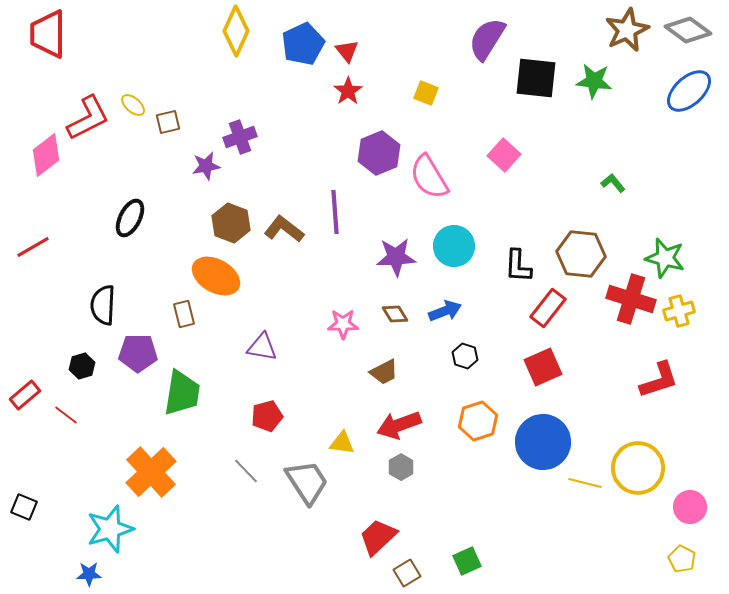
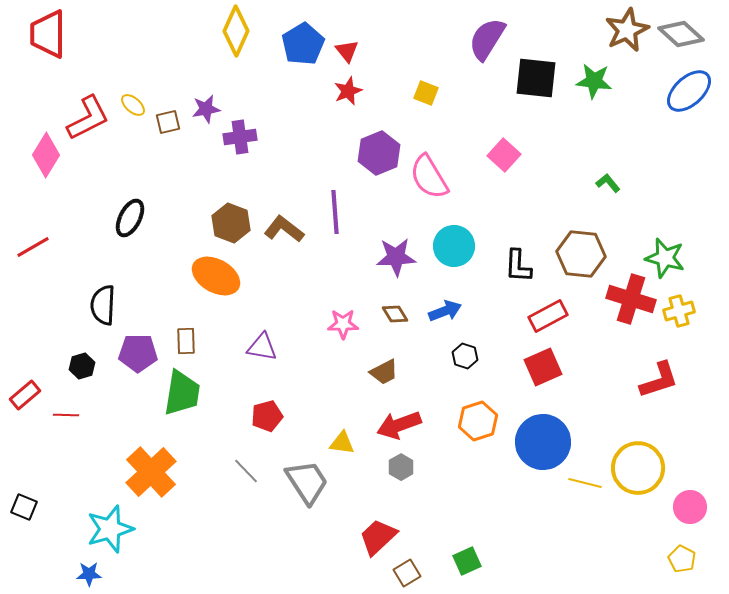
gray diamond at (688, 30): moved 7 px left, 4 px down; rotated 6 degrees clockwise
blue pentagon at (303, 44): rotated 6 degrees counterclockwise
red star at (348, 91): rotated 12 degrees clockwise
purple cross at (240, 137): rotated 12 degrees clockwise
pink diamond at (46, 155): rotated 21 degrees counterclockwise
purple star at (206, 166): moved 57 px up
green L-shape at (613, 183): moved 5 px left
red rectangle at (548, 308): moved 8 px down; rotated 24 degrees clockwise
brown rectangle at (184, 314): moved 2 px right, 27 px down; rotated 12 degrees clockwise
red line at (66, 415): rotated 35 degrees counterclockwise
